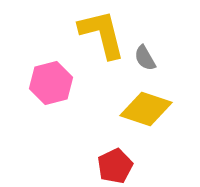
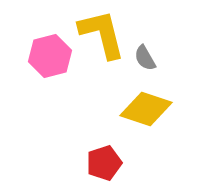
pink hexagon: moved 1 px left, 27 px up
red pentagon: moved 11 px left, 3 px up; rotated 8 degrees clockwise
